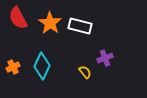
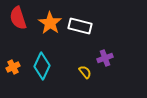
red semicircle: rotated 10 degrees clockwise
